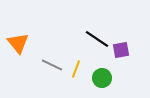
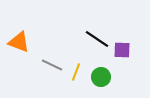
orange triangle: moved 1 px right, 1 px up; rotated 30 degrees counterclockwise
purple square: moved 1 px right; rotated 12 degrees clockwise
yellow line: moved 3 px down
green circle: moved 1 px left, 1 px up
